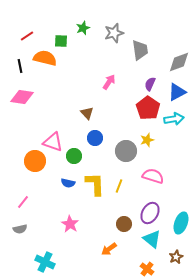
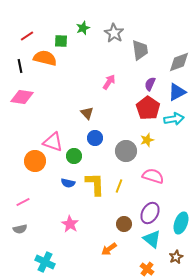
gray star: rotated 24 degrees counterclockwise
pink line: rotated 24 degrees clockwise
